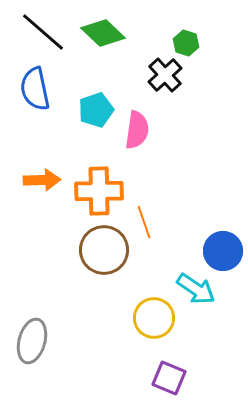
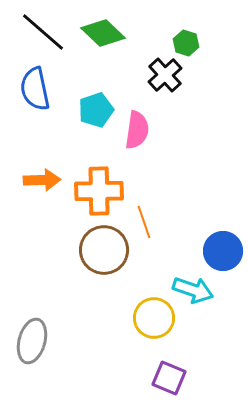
cyan arrow: moved 3 px left, 1 px down; rotated 15 degrees counterclockwise
